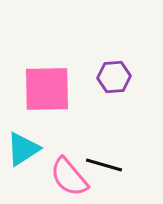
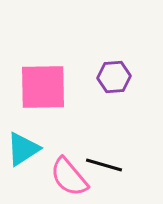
pink square: moved 4 px left, 2 px up
